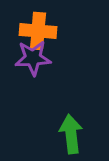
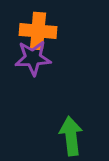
green arrow: moved 2 px down
